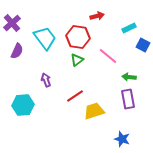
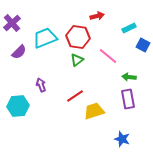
cyan trapezoid: rotated 75 degrees counterclockwise
purple semicircle: moved 2 px right, 1 px down; rotated 21 degrees clockwise
purple arrow: moved 5 px left, 5 px down
cyan hexagon: moved 5 px left, 1 px down
